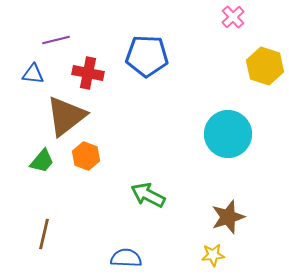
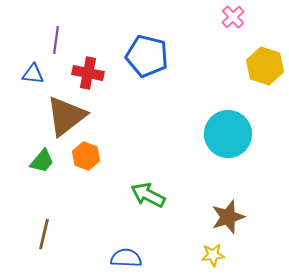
purple line: rotated 68 degrees counterclockwise
blue pentagon: rotated 12 degrees clockwise
